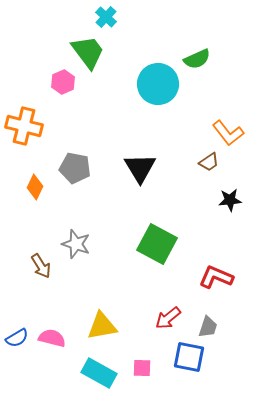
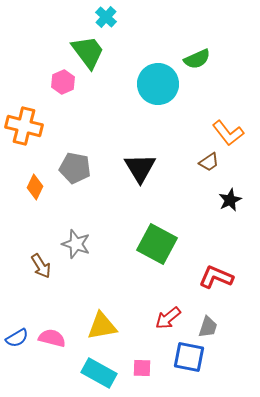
black star: rotated 20 degrees counterclockwise
